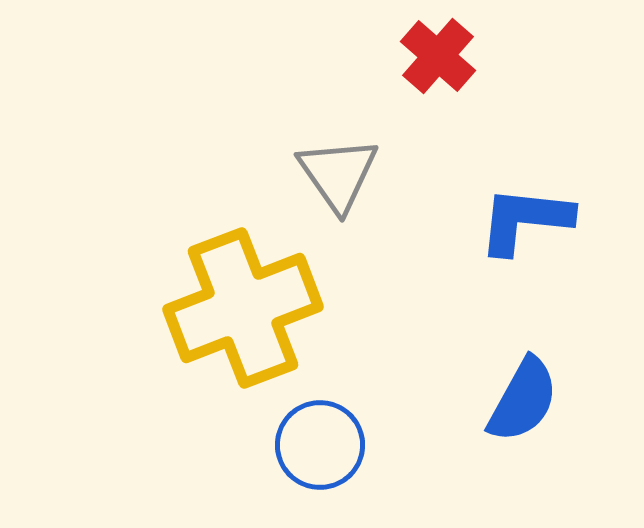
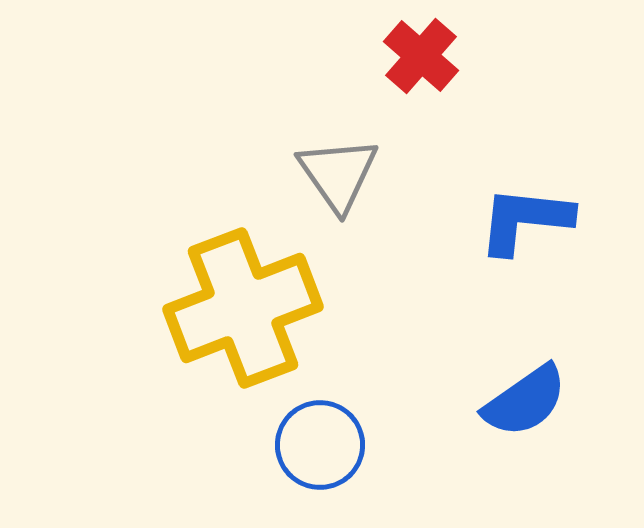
red cross: moved 17 px left
blue semicircle: moved 2 px right, 1 px down; rotated 26 degrees clockwise
